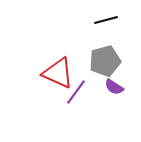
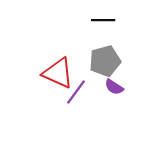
black line: moved 3 px left; rotated 15 degrees clockwise
